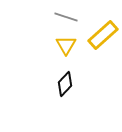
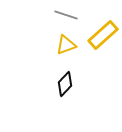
gray line: moved 2 px up
yellow triangle: rotated 40 degrees clockwise
